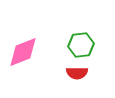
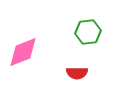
green hexagon: moved 7 px right, 13 px up
